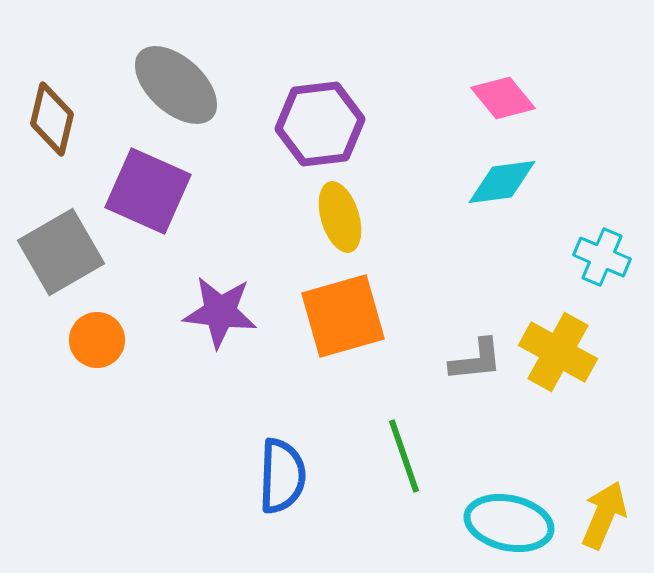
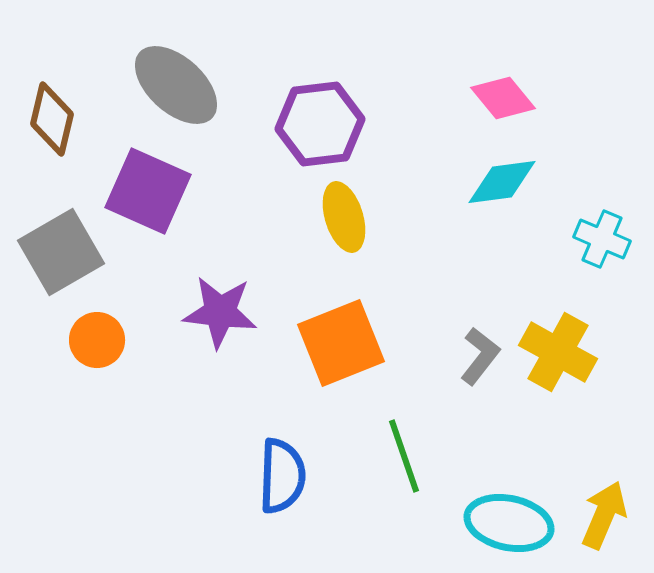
yellow ellipse: moved 4 px right
cyan cross: moved 18 px up
orange square: moved 2 px left, 27 px down; rotated 6 degrees counterclockwise
gray L-shape: moved 4 px right, 4 px up; rotated 46 degrees counterclockwise
